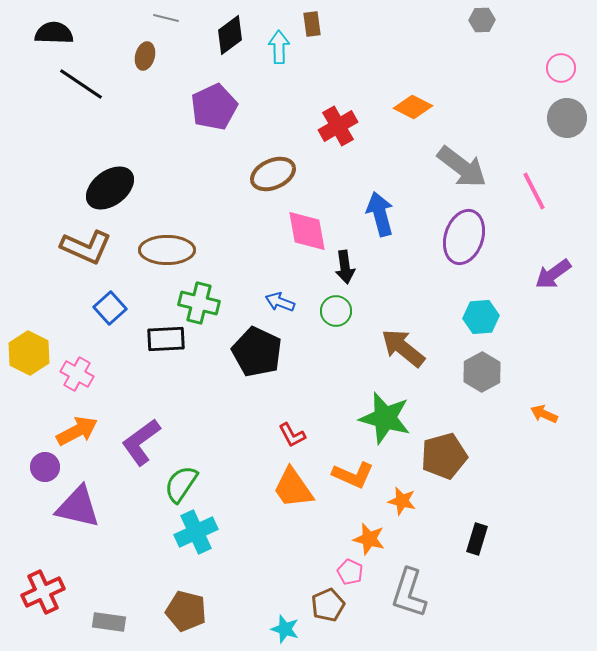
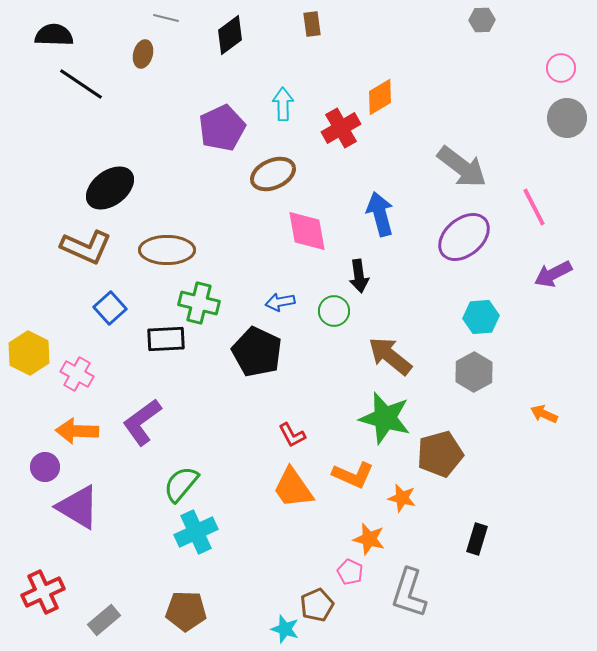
black semicircle at (54, 33): moved 2 px down
cyan arrow at (279, 47): moved 4 px right, 57 px down
brown ellipse at (145, 56): moved 2 px left, 2 px up
purple pentagon at (214, 107): moved 8 px right, 21 px down
orange diamond at (413, 107): moved 33 px left, 10 px up; rotated 57 degrees counterclockwise
red cross at (338, 126): moved 3 px right, 2 px down
pink line at (534, 191): moved 16 px down
purple ellipse at (464, 237): rotated 32 degrees clockwise
black arrow at (345, 267): moved 14 px right, 9 px down
purple arrow at (553, 274): rotated 9 degrees clockwise
blue arrow at (280, 302): rotated 32 degrees counterclockwise
green circle at (336, 311): moved 2 px left
brown arrow at (403, 348): moved 13 px left, 8 px down
gray hexagon at (482, 372): moved 8 px left
orange arrow at (77, 431): rotated 150 degrees counterclockwise
purple L-shape at (141, 442): moved 1 px right, 20 px up
brown pentagon at (444, 456): moved 4 px left, 2 px up
green semicircle at (181, 484): rotated 6 degrees clockwise
orange star at (402, 501): moved 3 px up
purple triangle at (78, 507): rotated 18 degrees clockwise
brown pentagon at (328, 605): moved 11 px left
brown pentagon at (186, 611): rotated 12 degrees counterclockwise
gray rectangle at (109, 622): moved 5 px left, 2 px up; rotated 48 degrees counterclockwise
